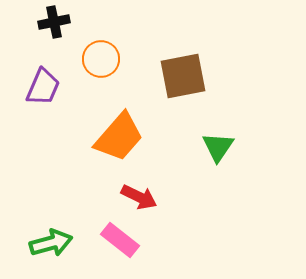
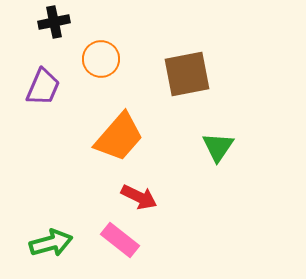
brown square: moved 4 px right, 2 px up
